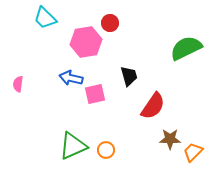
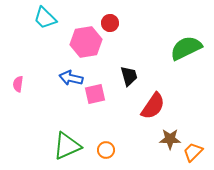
green triangle: moved 6 px left
